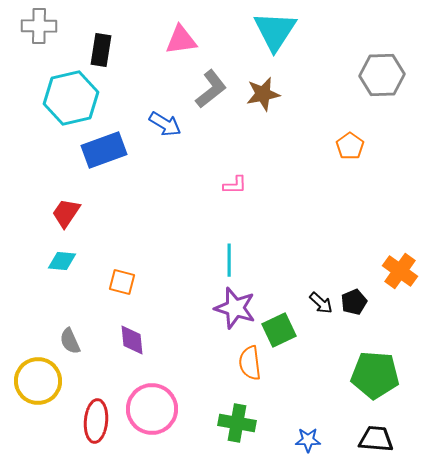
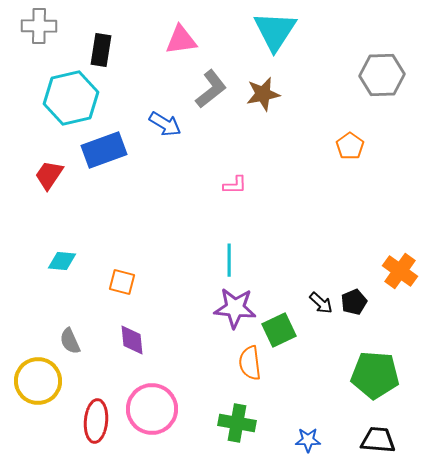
red trapezoid: moved 17 px left, 38 px up
purple star: rotated 12 degrees counterclockwise
black trapezoid: moved 2 px right, 1 px down
